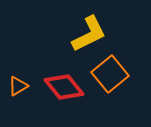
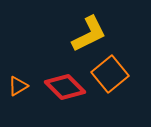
red diamond: moved 1 px right; rotated 6 degrees counterclockwise
